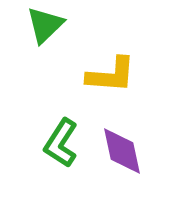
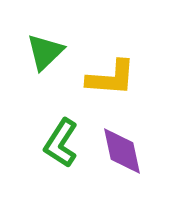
green triangle: moved 27 px down
yellow L-shape: moved 3 px down
